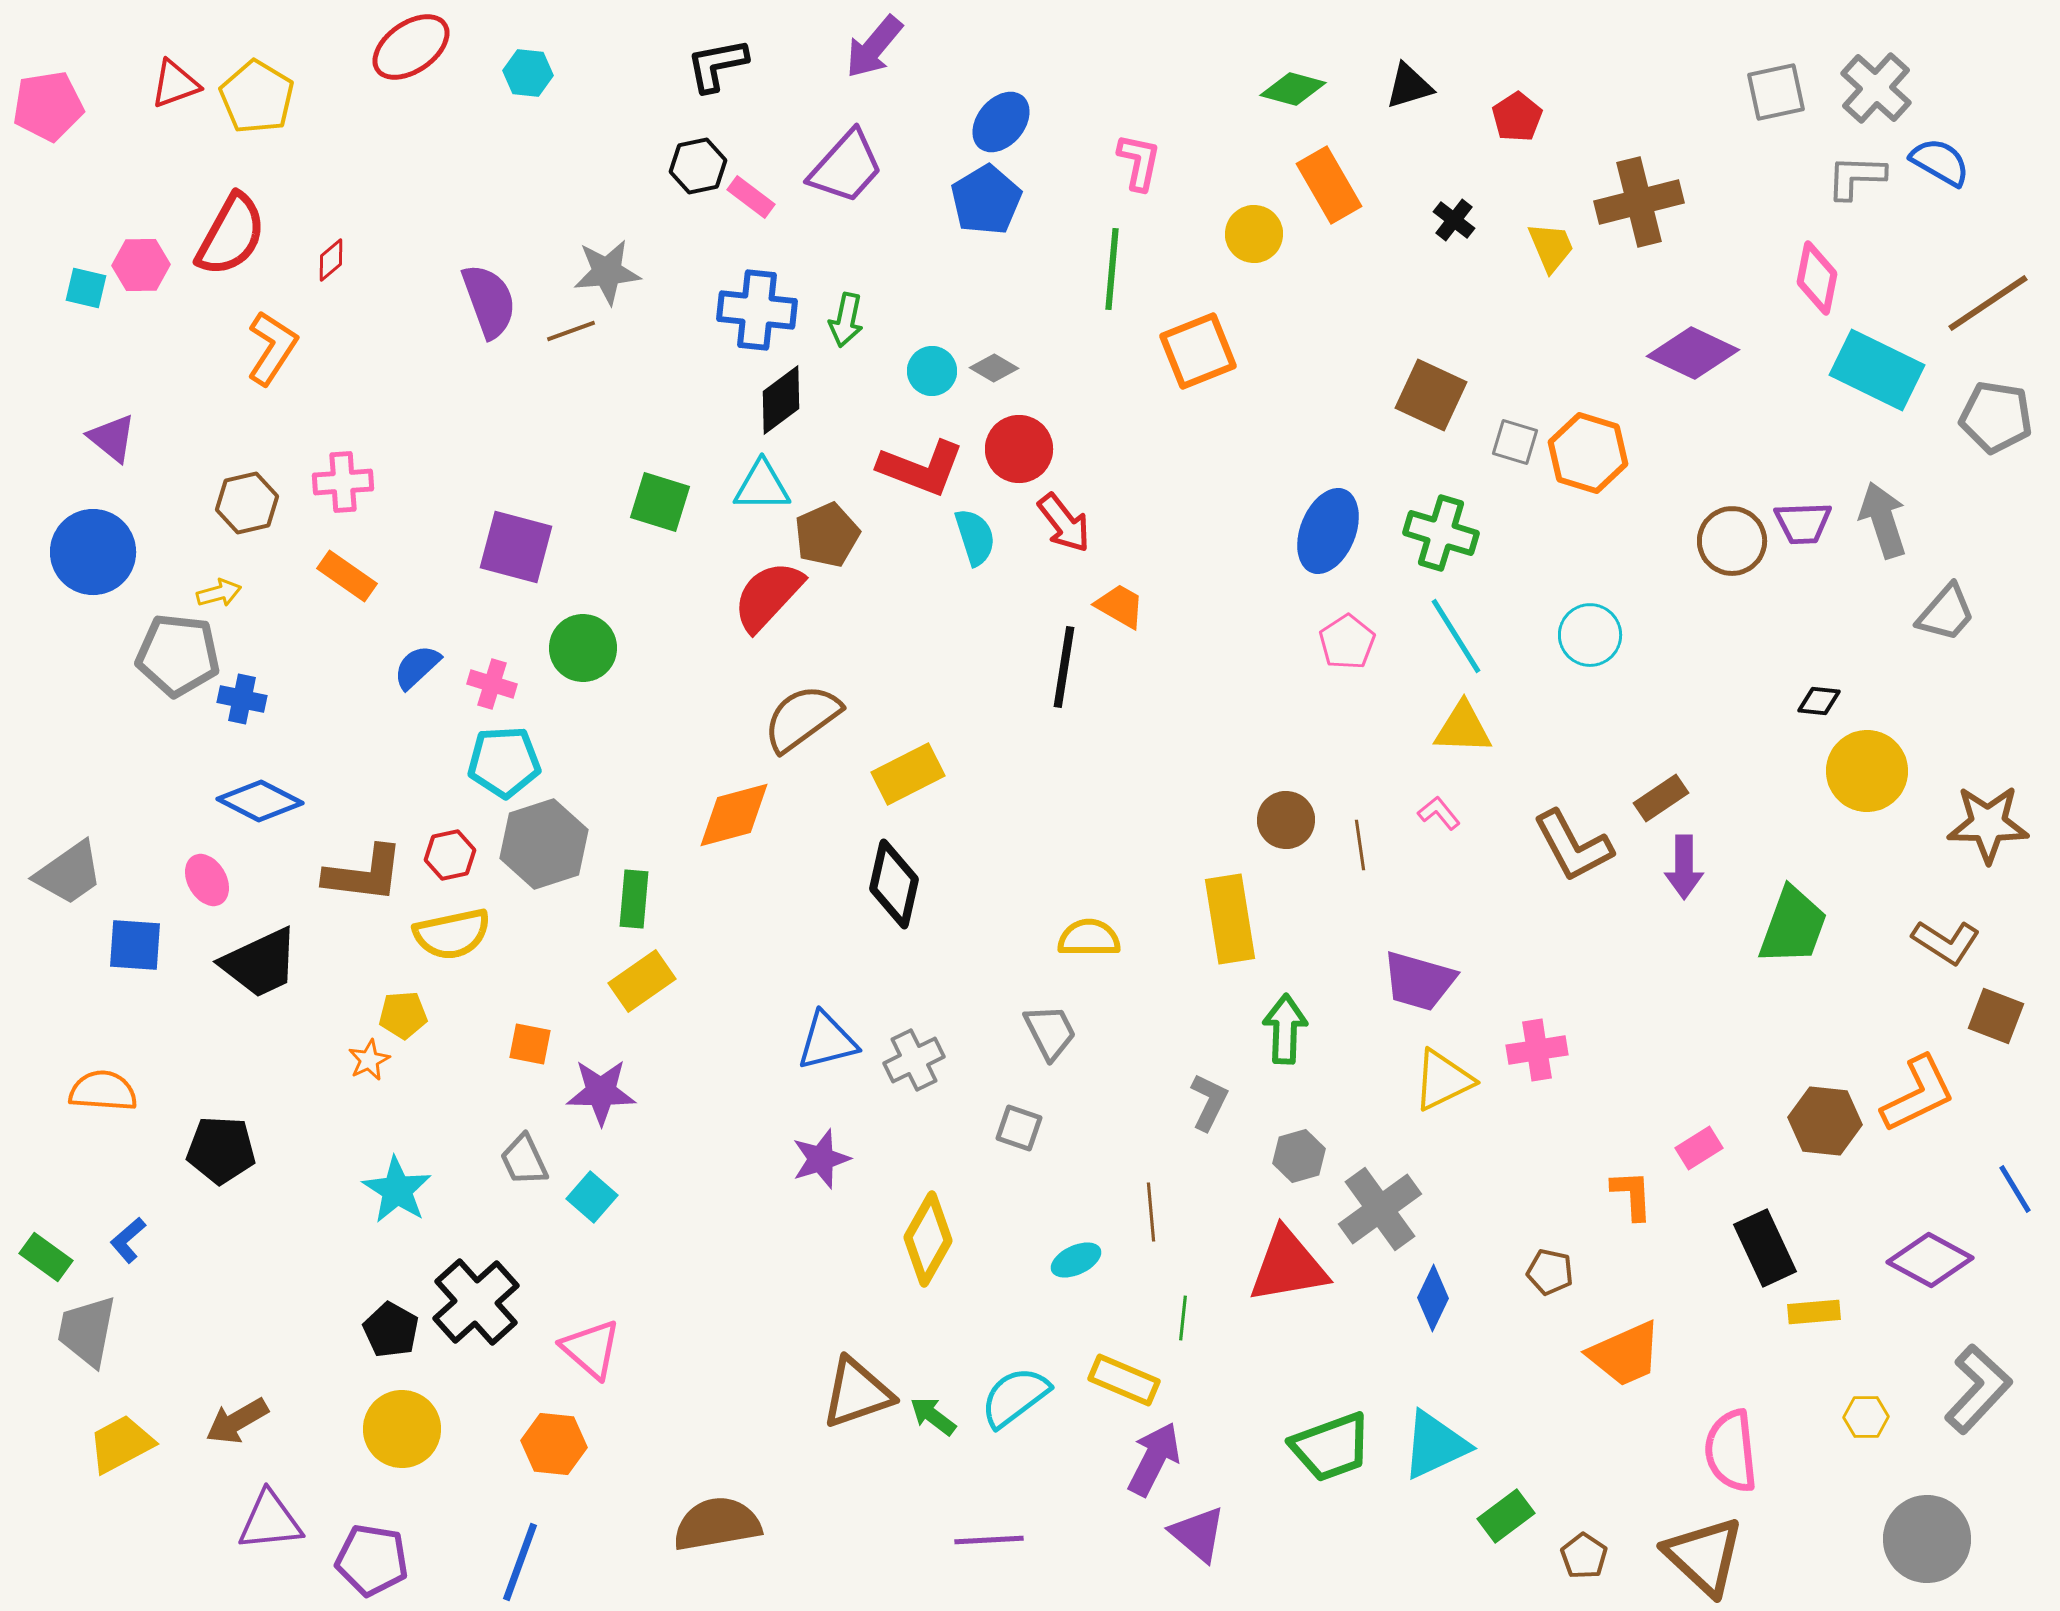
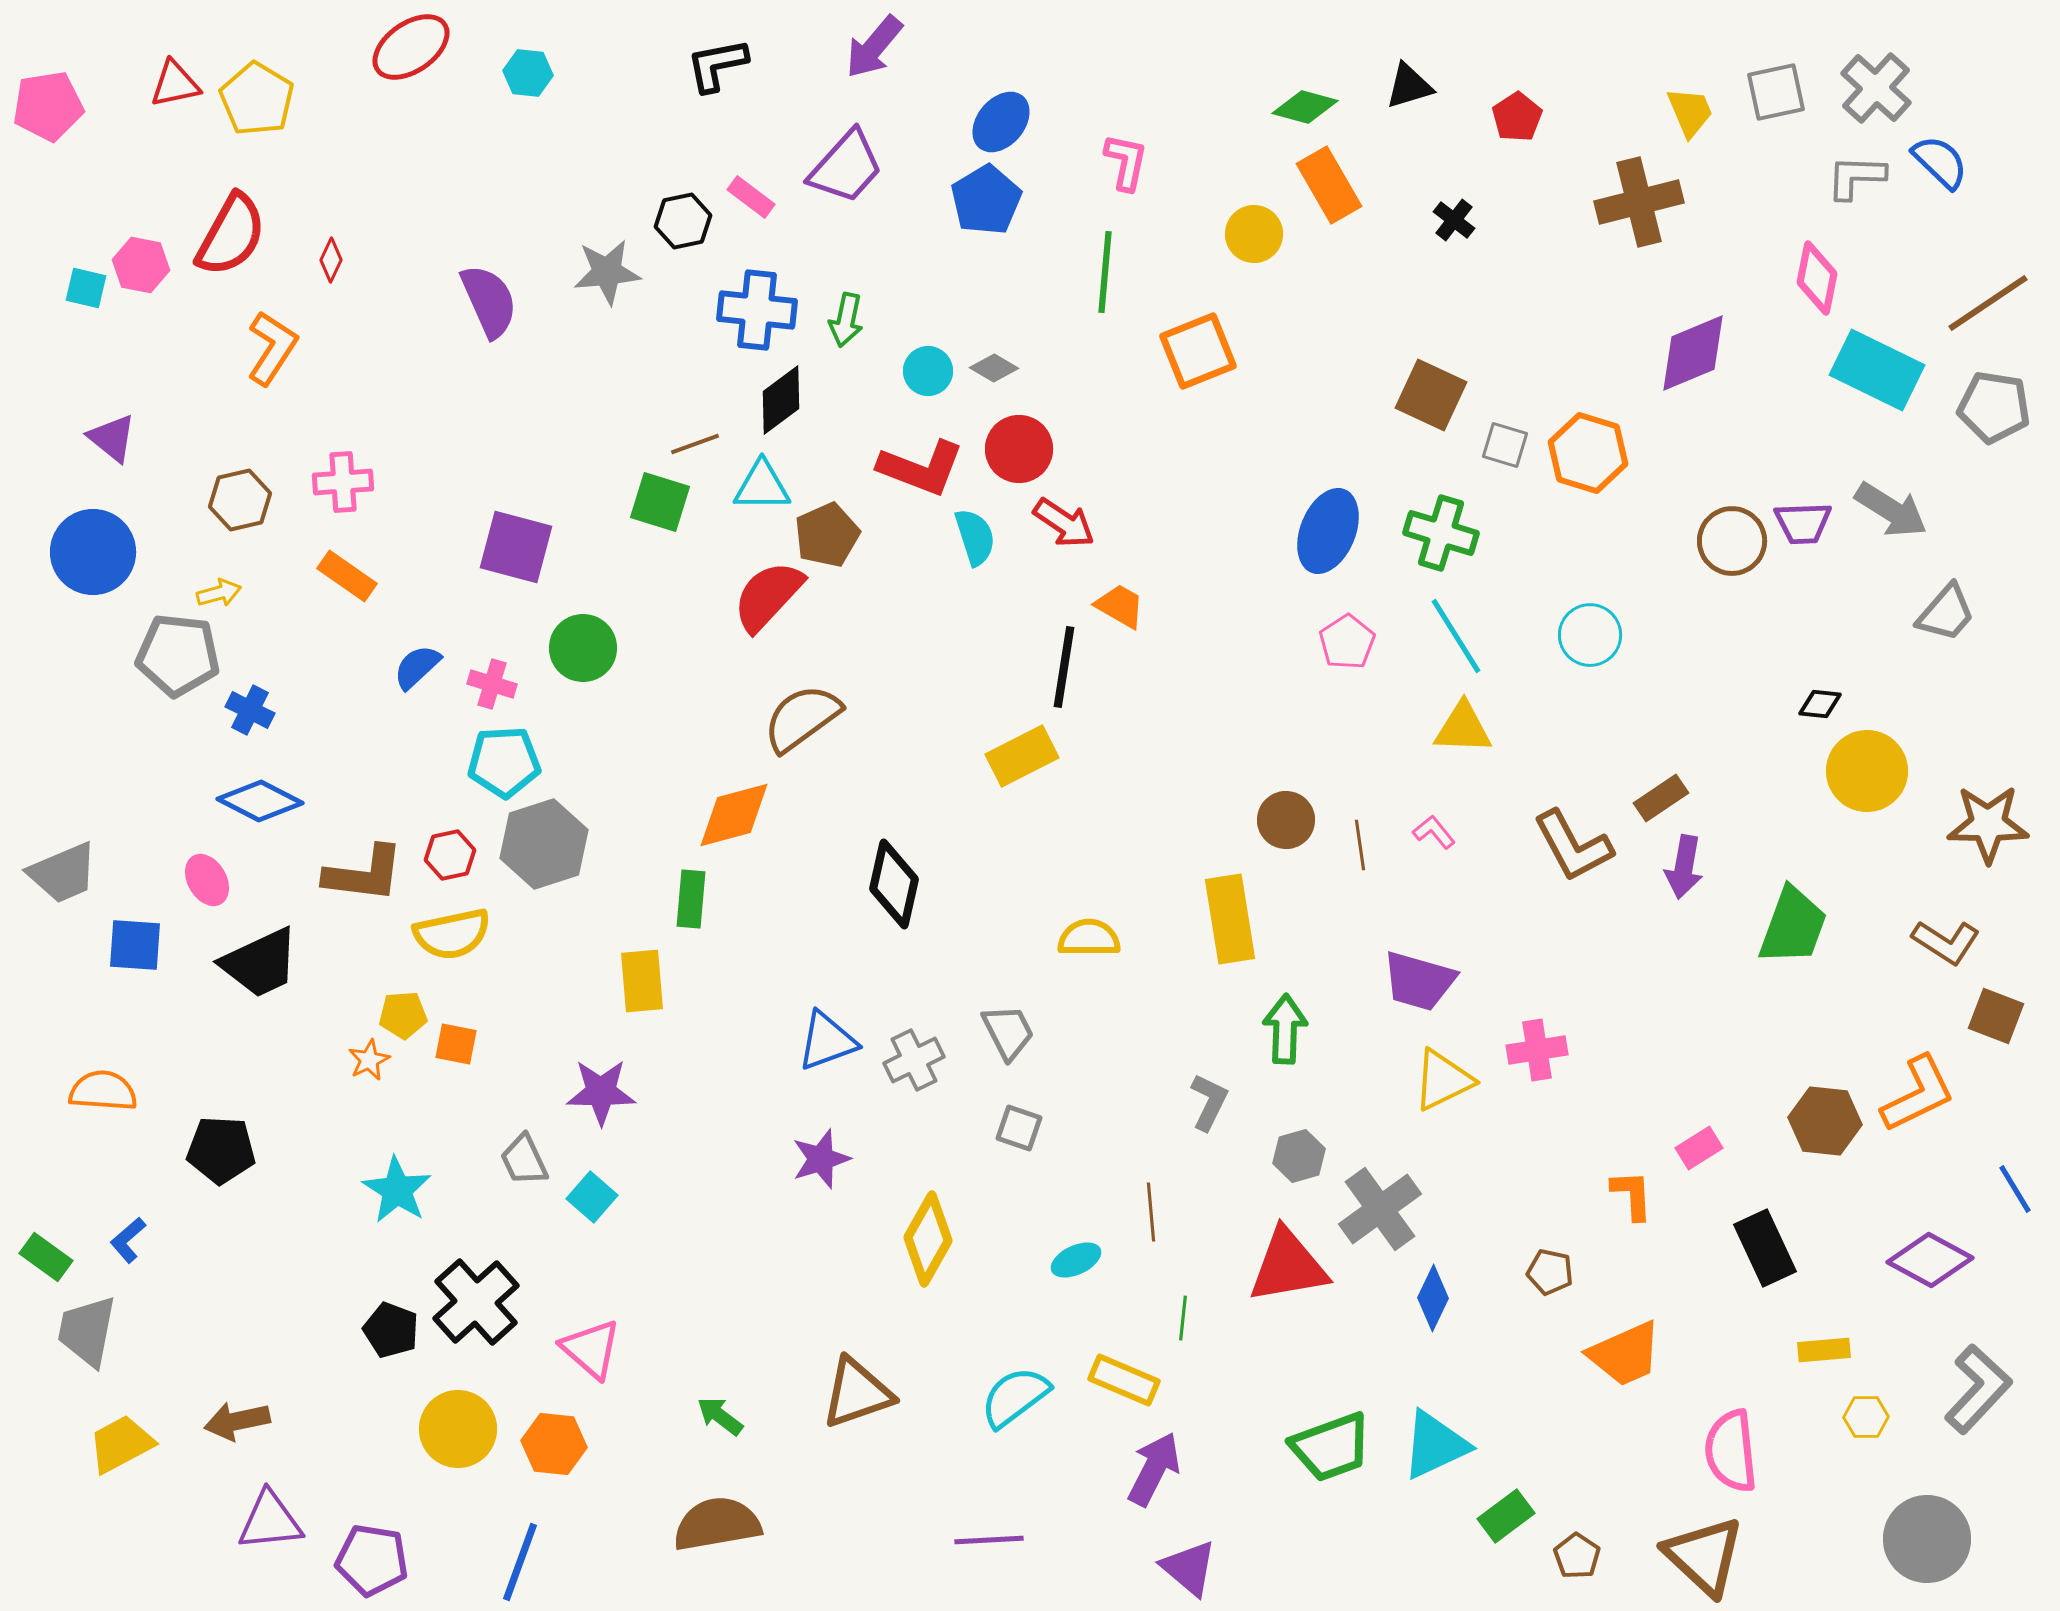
red triangle at (175, 84): rotated 8 degrees clockwise
green diamond at (1293, 89): moved 12 px right, 18 px down
yellow pentagon at (257, 97): moved 2 px down
pink L-shape at (1139, 162): moved 13 px left
blue semicircle at (1940, 162): rotated 14 degrees clockwise
black hexagon at (698, 166): moved 15 px left, 55 px down
yellow trapezoid at (1551, 247): moved 139 px right, 135 px up
red diamond at (331, 260): rotated 24 degrees counterclockwise
pink hexagon at (141, 265): rotated 12 degrees clockwise
green line at (1112, 269): moved 7 px left, 3 px down
purple semicircle at (489, 301): rotated 4 degrees counterclockwise
brown line at (571, 331): moved 124 px right, 113 px down
purple diamond at (1693, 353): rotated 48 degrees counterclockwise
cyan circle at (932, 371): moved 4 px left
gray pentagon at (1996, 417): moved 2 px left, 10 px up
gray square at (1515, 442): moved 10 px left, 3 px down
brown hexagon at (247, 503): moved 7 px left, 3 px up
gray arrow at (1883, 520): moved 8 px right, 10 px up; rotated 140 degrees clockwise
red arrow at (1064, 523): rotated 18 degrees counterclockwise
blue cross at (242, 699): moved 8 px right, 11 px down; rotated 15 degrees clockwise
black diamond at (1819, 701): moved 1 px right, 3 px down
yellow rectangle at (908, 774): moved 114 px right, 18 px up
pink L-shape at (1439, 813): moved 5 px left, 19 px down
purple arrow at (1684, 867): rotated 10 degrees clockwise
gray trapezoid at (69, 873): moved 6 px left; rotated 12 degrees clockwise
green rectangle at (634, 899): moved 57 px right
yellow rectangle at (642, 981): rotated 60 degrees counterclockwise
gray trapezoid at (1050, 1032): moved 42 px left
blue triangle at (827, 1041): rotated 6 degrees counterclockwise
orange square at (530, 1044): moved 74 px left
yellow rectangle at (1814, 1312): moved 10 px right, 38 px down
black pentagon at (391, 1330): rotated 8 degrees counterclockwise
green arrow at (933, 1416): moved 213 px left
brown arrow at (237, 1421): rotated 18 degrees clockwise
yellow circle at (402, 1429): moved 56 px right
purple arrow at (1154, 1459): moved 10 px down
purple triangle at (1198, 1534): moved 9 px left, 34 px down
brown pentagon at (1584, 1556): moved 7 px left
